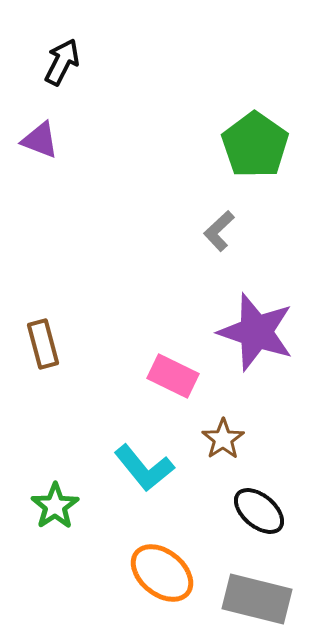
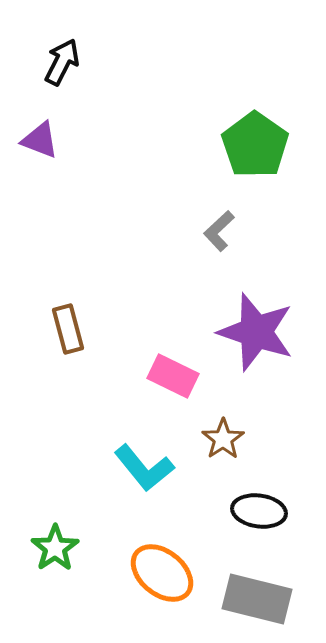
brown rectangle: moved 25 px right, 15 px up
green star: moved 42 px down
black ellipse: rotated 32 degrees counterclockwise
